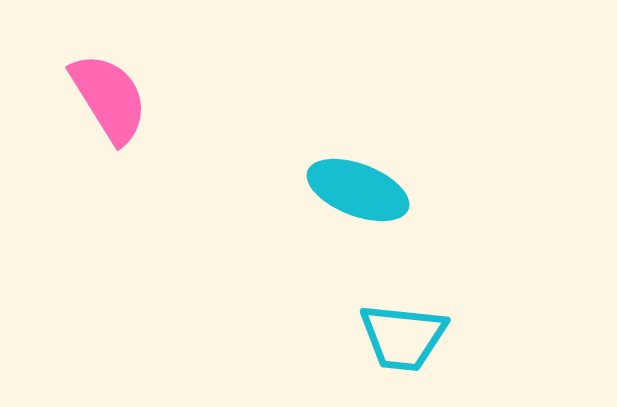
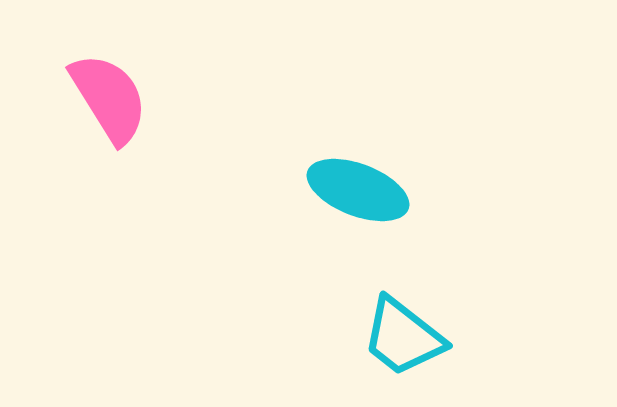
cyan trapezoid: rotated 32 degrees clockwise
